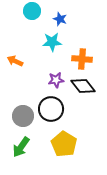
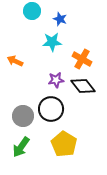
orange cross: rotated 24 degrees clockwise
